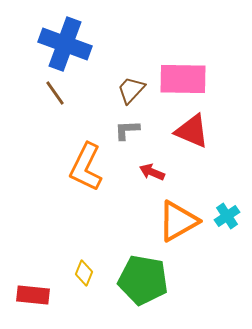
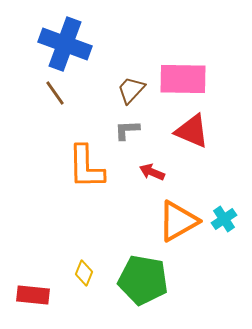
orange L-shape: rotated 27 degrees counterclockwise
cyan cross: moved 3 px left, 3 px down
